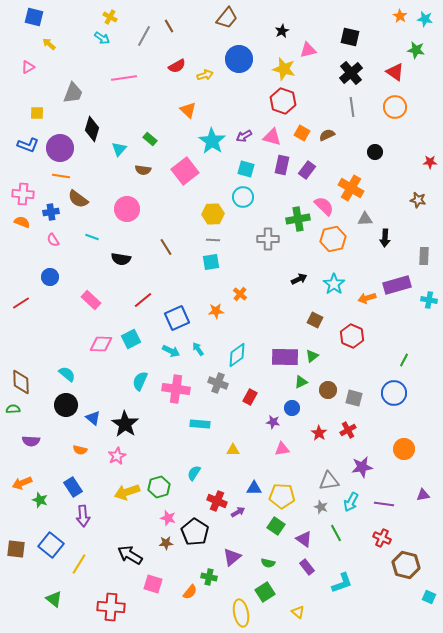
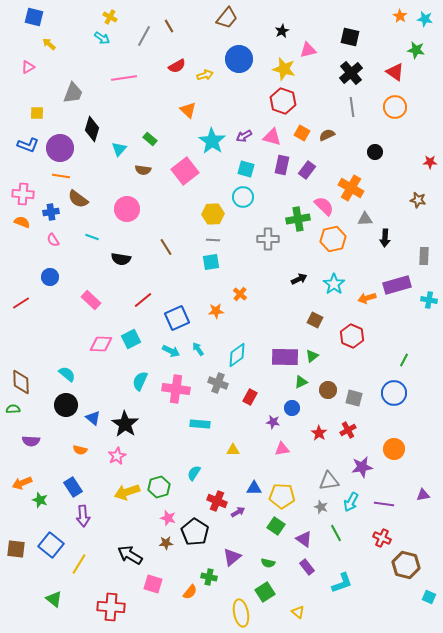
orange circle at (404, 449): moved 10 px left
